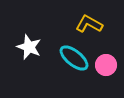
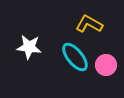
white star: rotated 15 degrees counterclockwise
cyan ellipse: moved 1 px right, 1 px up; rotated 12 degrees clockwise
